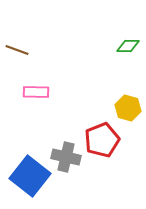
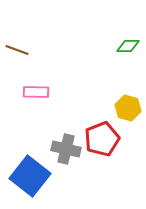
red pentagon: moved 1 px up
gray cross: moved 8 px up
